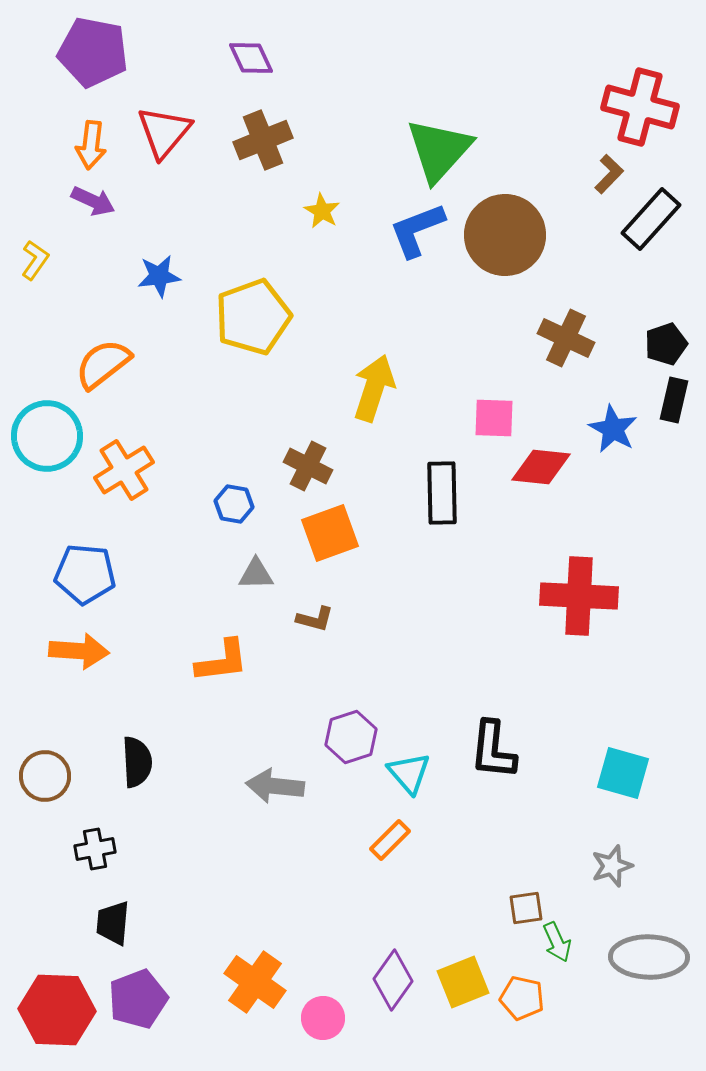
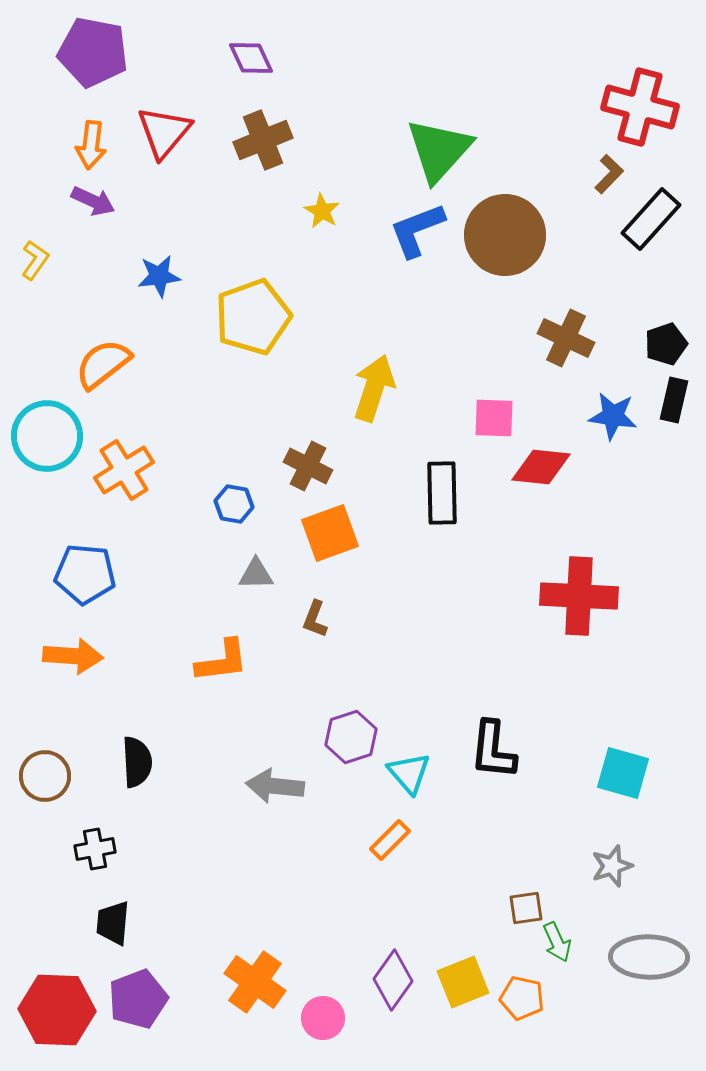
blue star at (613, 429): moved 13 px up; rotated 21 degrees counterclockwise
brown L-shape at (315, 619): rotated 96 degrees clockwise
orange arrow at (79, 651): moved 6 px left, 5 px down
